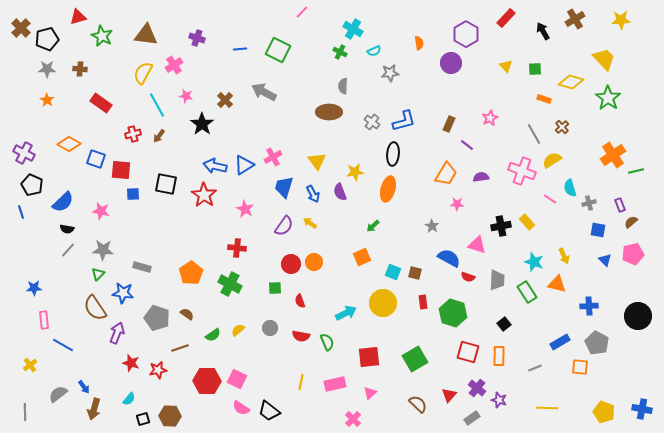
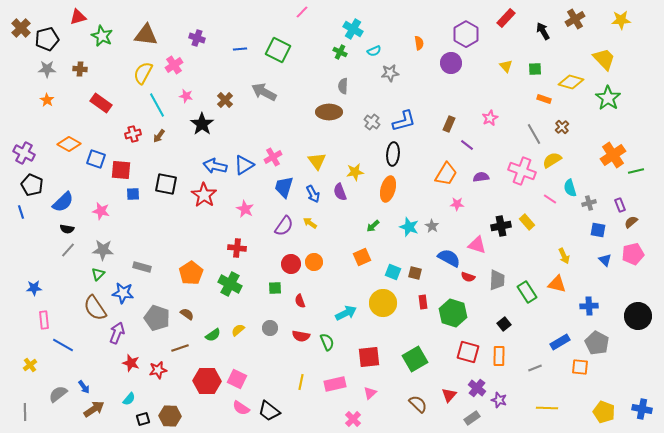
cyan star at (534, 262): moved 125 px left, 35 px up
brown arrow at (94, 409): rotated 140 degrees counterclockwise
